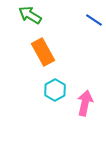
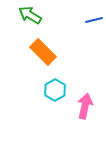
blue line: rotated 48 degrees counterclockwise
orange rectangle: rotated 16 degrees counterclockwise
pink arrow: moved 3 px down
